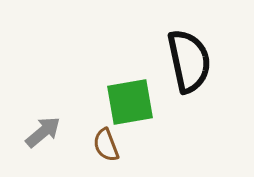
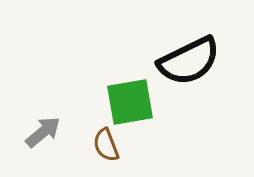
black semicircle: rotated 76 degrees clockwise
